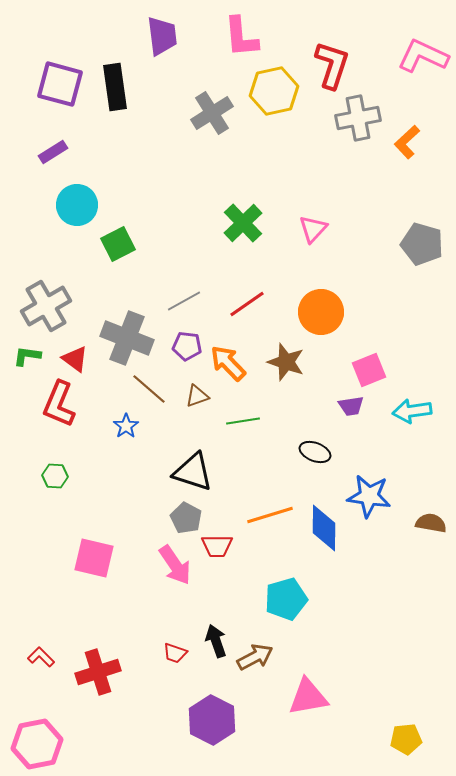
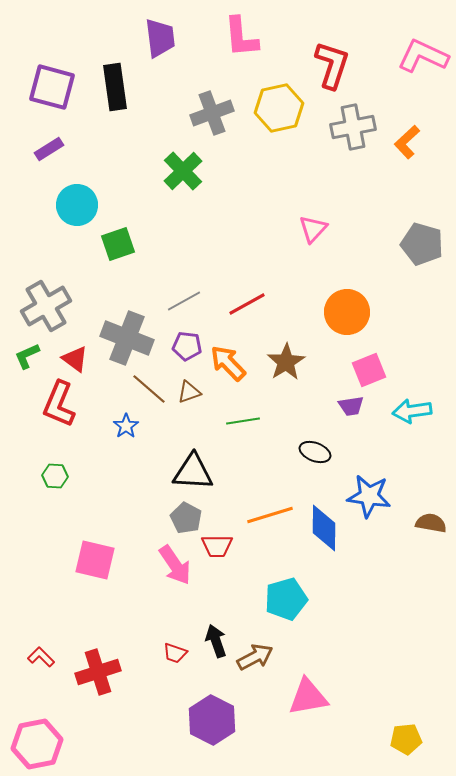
purple trapezoid at (162, 36): moved 2 px left, 2 px down
purple square at (60, 84): moved 8 px left, 3 px down
yellow hexagon at (274, 91): moved 5 px right, 17 px down
gray cross at (212, 113): rotated 12 degrees clockwise
gray cross at (358, 118): moved 5 px left, 9 px down
purple rectangle at (53, 152): moved 4 px left, 3 px up
green cross at (243, 223): moved 60 px left, 52 px up
green square at (118, 244): rotated 8 degrees clockwise
red line at (247, 304): rotated 6 degrees clockwise
orange circle at (321, 312): moved 26 px right
green L-shape at (27, 356): rotated 32 degrees counterclockwise
brown star at (286, 362): rotated 21 degrees clockwise
brown triangle at (197, 396): moved 8 px left, 4 px up
black triangle at (193, 472): rotated 15 degrees counterclockwise
pink square at (94, 558): moved 1 px right, 2 px down
